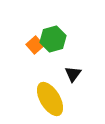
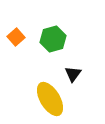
orange square: moved 19 px left, 8 px up
